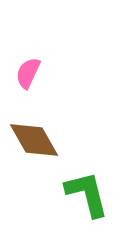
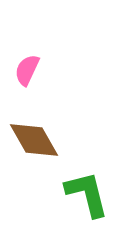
pink semicircle: moved 1 px left, 3 px up
